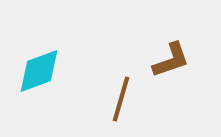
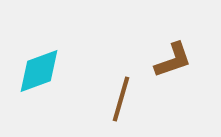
brown L-shape: moved 2 px right
